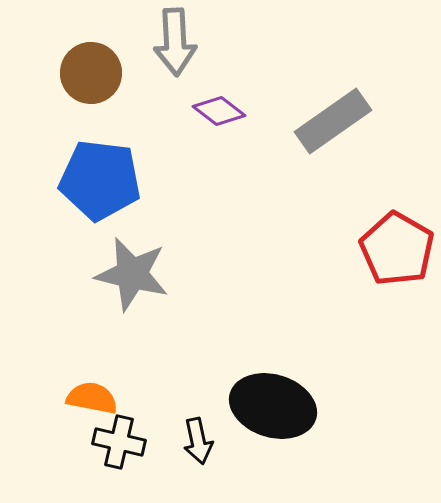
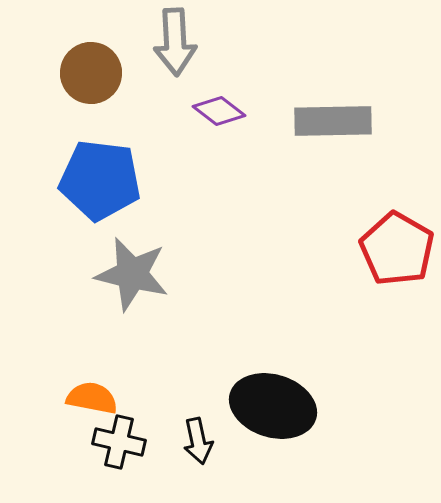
gray rectangle: rotated 34 degrees clockwise
